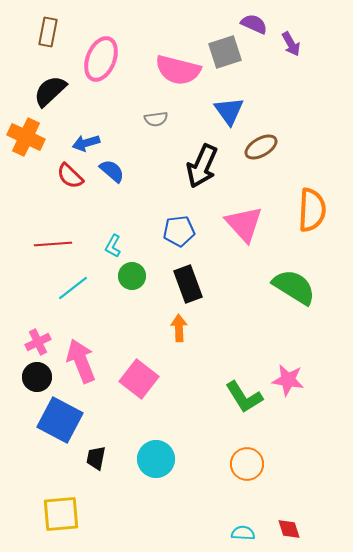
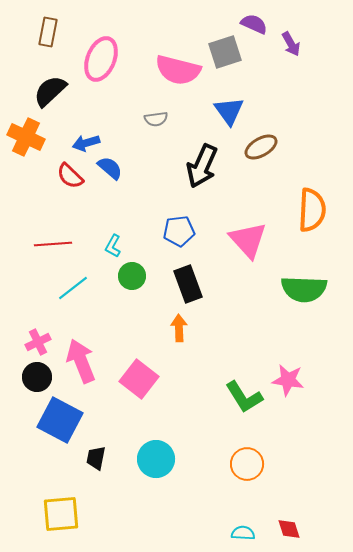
blue semicircle: moved 2 px left, 3 px up
pink triangle: moved 4 px right, 16 px down
green semicircle: moved 10 px right, 2 px down; rotated 150 degrees clockwise
